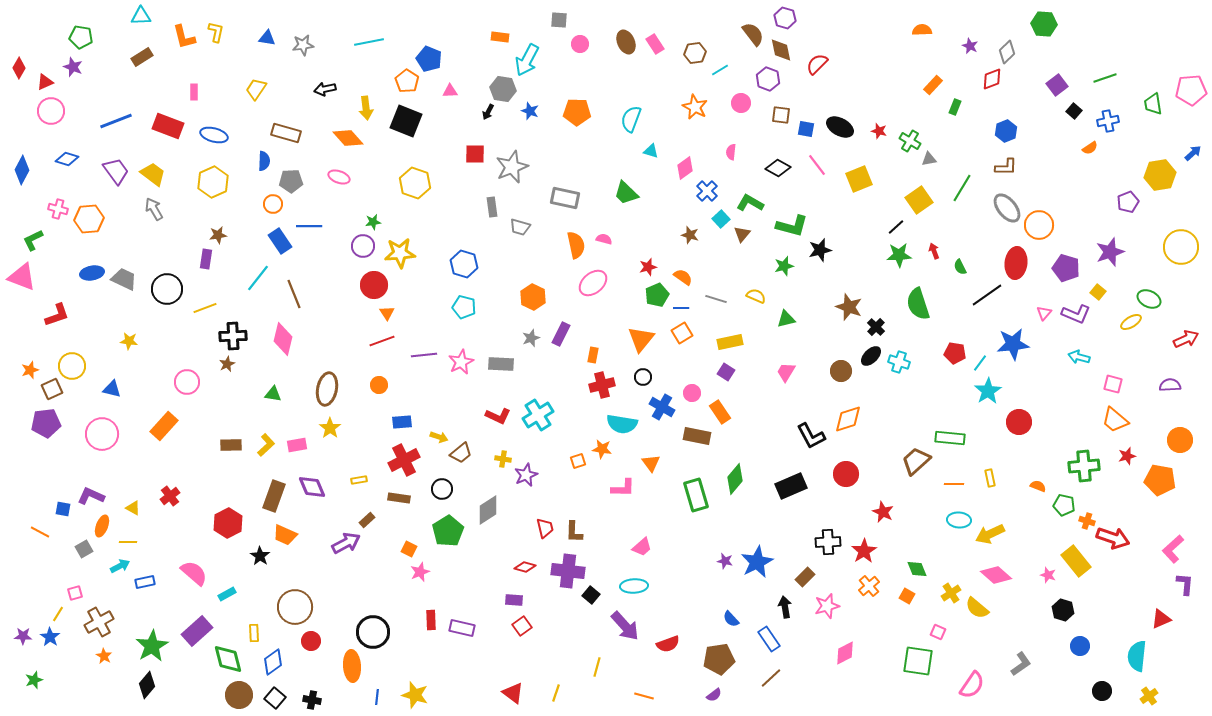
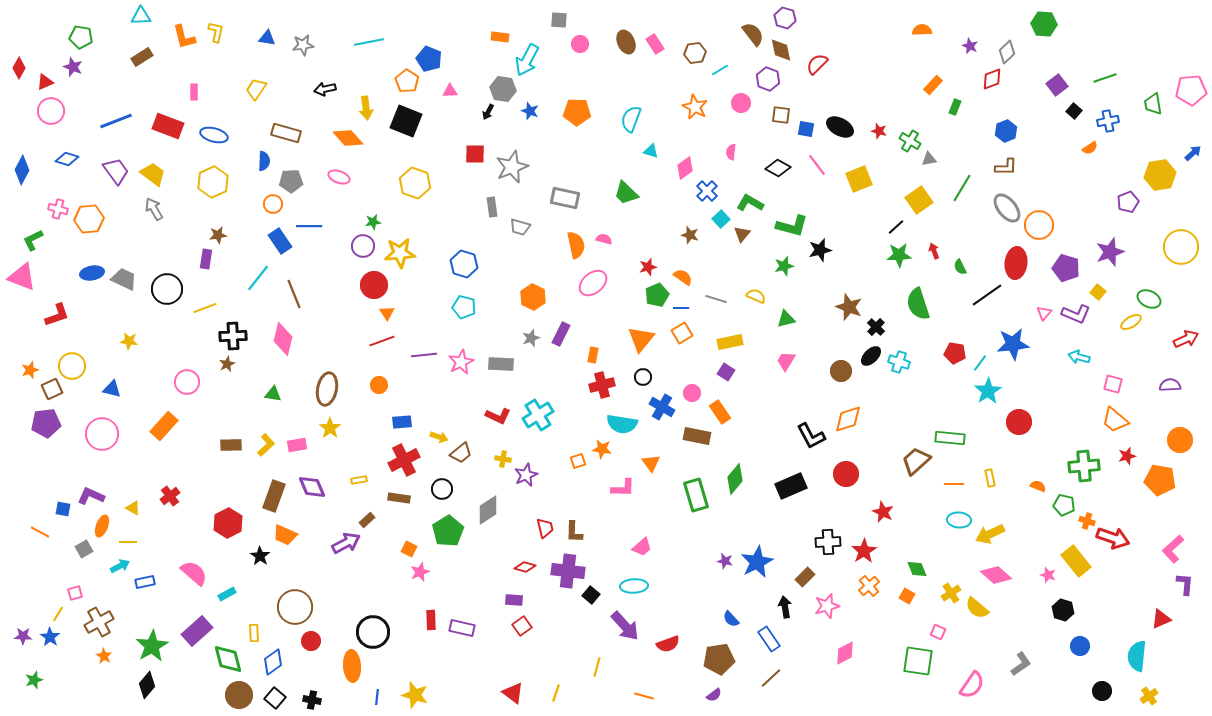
pink trapezoid at (786, 372): moved 11 px up
